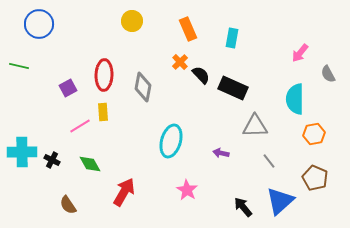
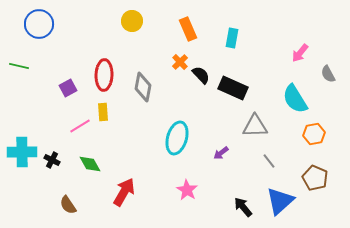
cyan semicircle: rotated 32 degrees counterclockwise
cyan ellipse: moved 6 px right, 3 px up
purple arrow: rotated 49 degrees counterclockwise
